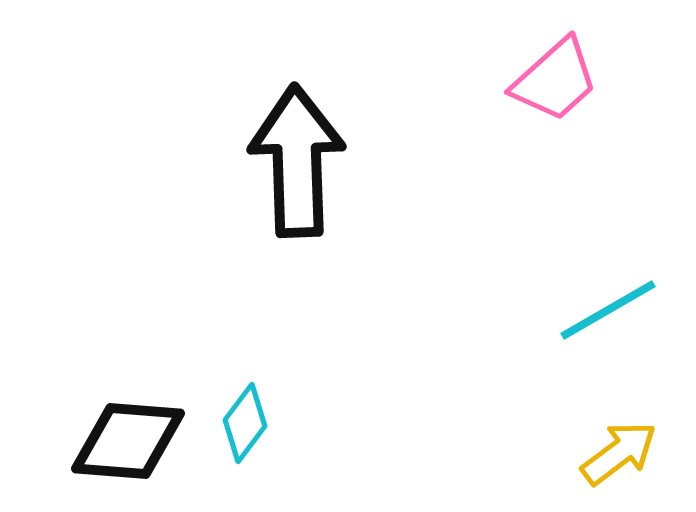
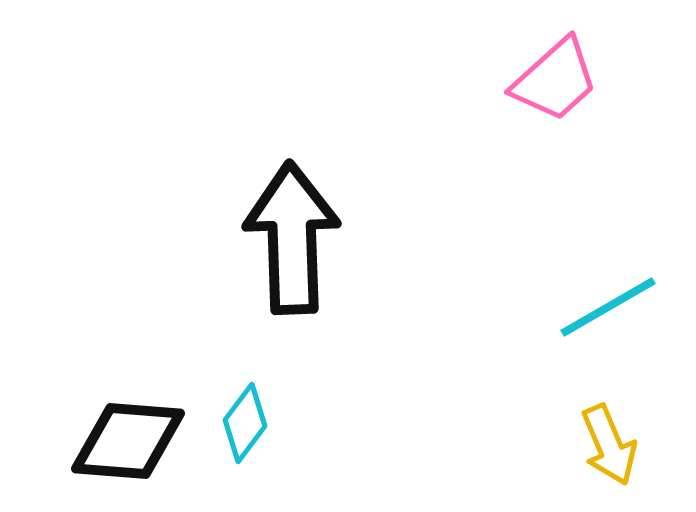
black arrow: moved 5 px left, 77 px down
cyan line: moved 3 px up
yellow arrow: moved 10 px left, 8 px up; rotated 104 degrees clockwise
